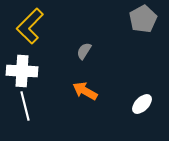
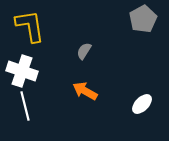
yellow L-shape: rotated 126 degrees clockwise
white cross: rotated 16 degrees clockwise
